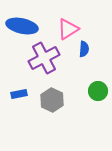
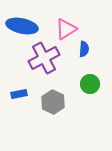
pink triangle: moved 2 px left
green circle: moved 8 px left, 7 px up
gray hexagon: moved 1 px right, 2 px down
